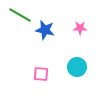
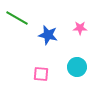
green line: moved 3 px left, 3 px down
blue star: moved 3 px right, 5 px down
